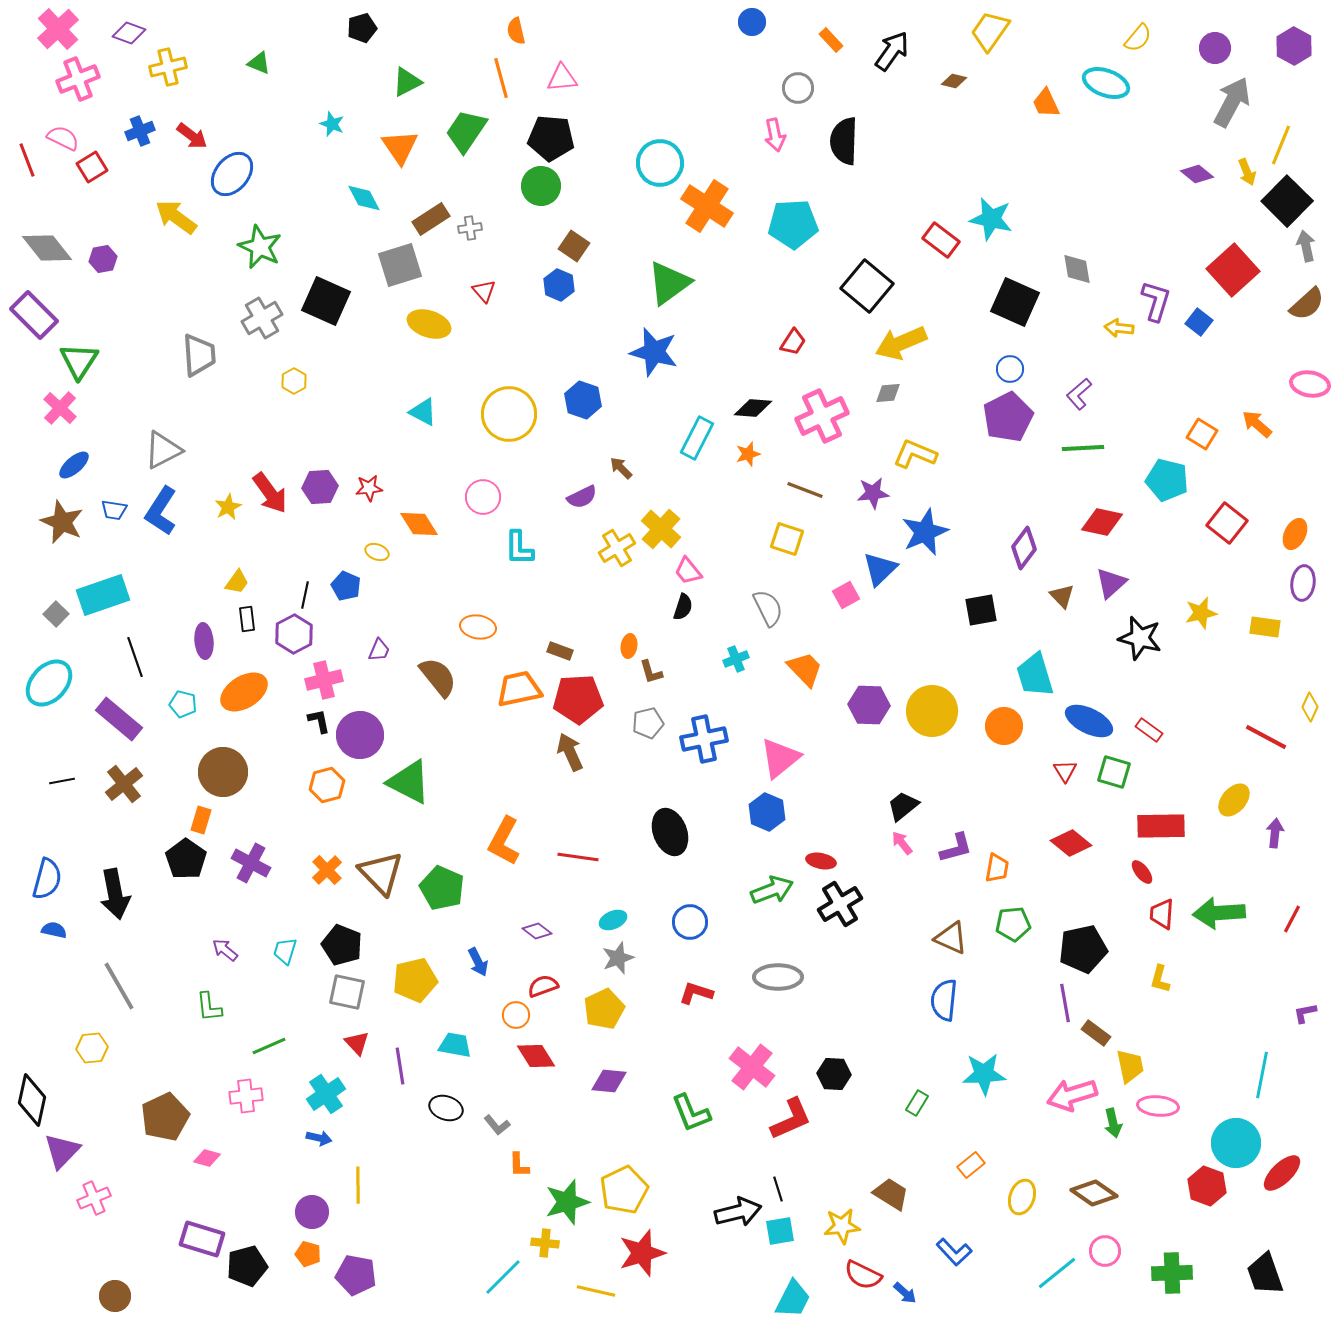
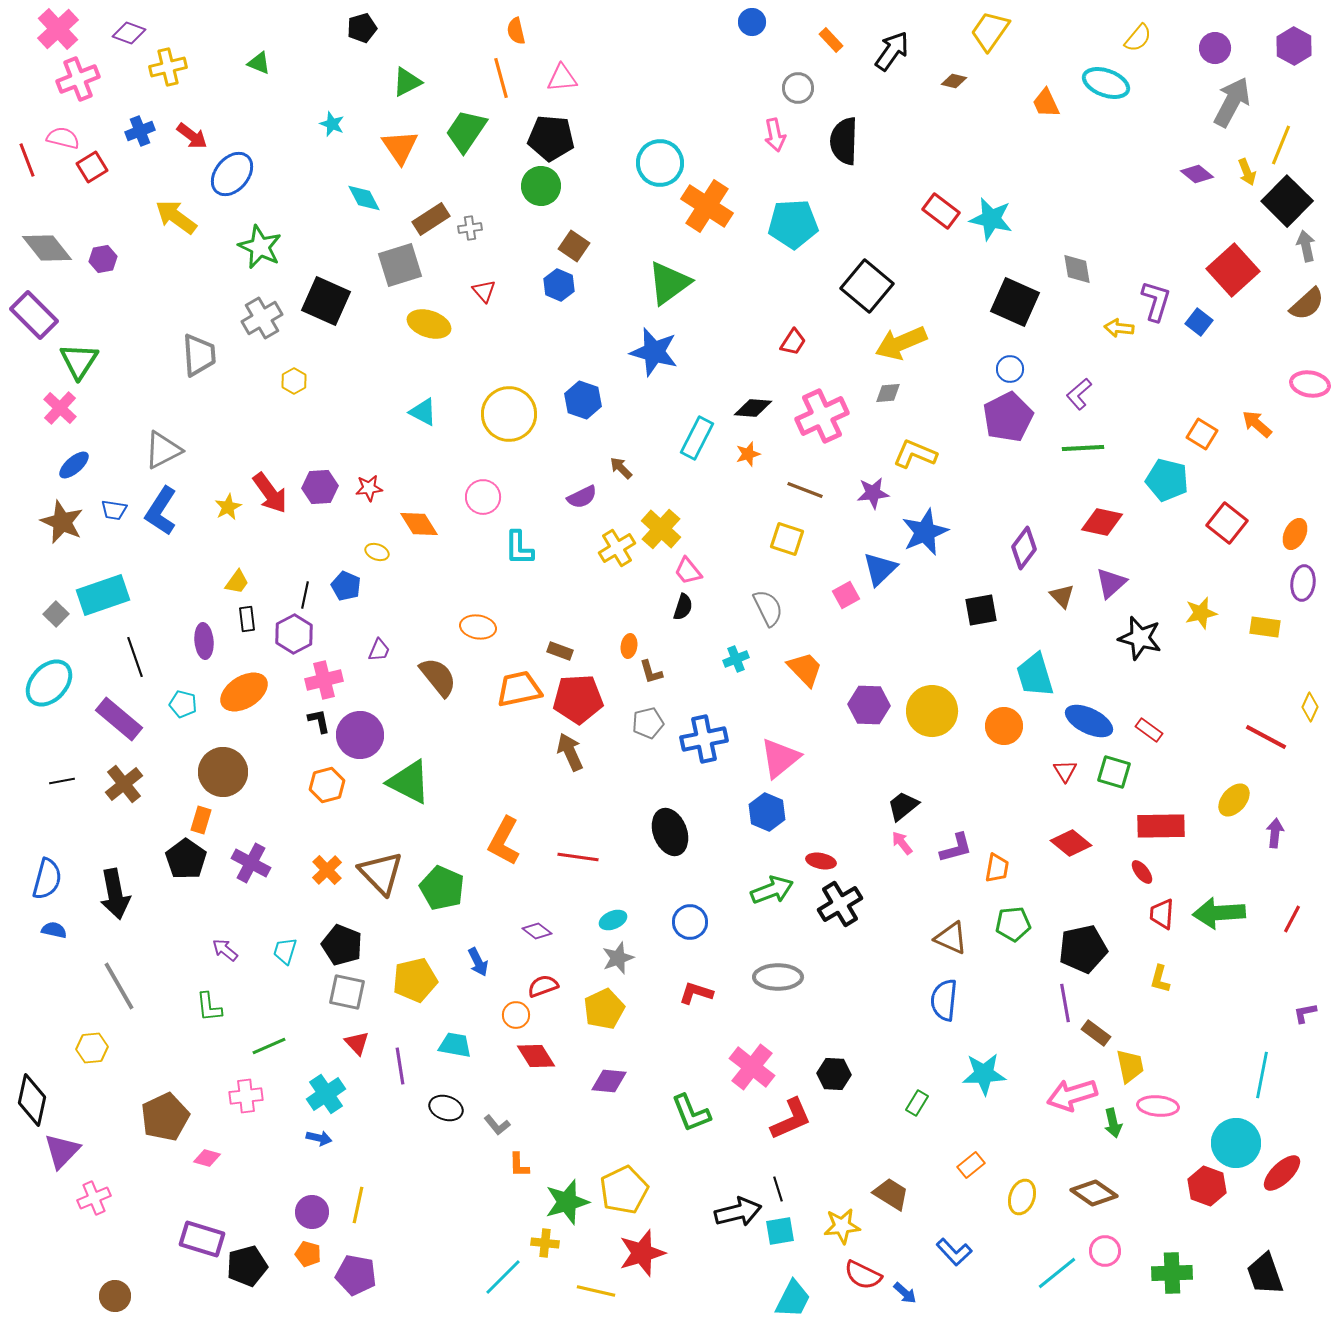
pink semicircle at (63, 138): rotated 12 degrees counterclockwise
red rectangle at (941, 240): moved 29 px up
yellow line at (358, 1185): moved 20 px down; rotated 12 degrees clockwise
